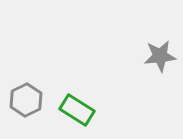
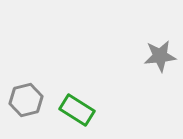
gray hexagon: rotated 12 degrees clockwise
